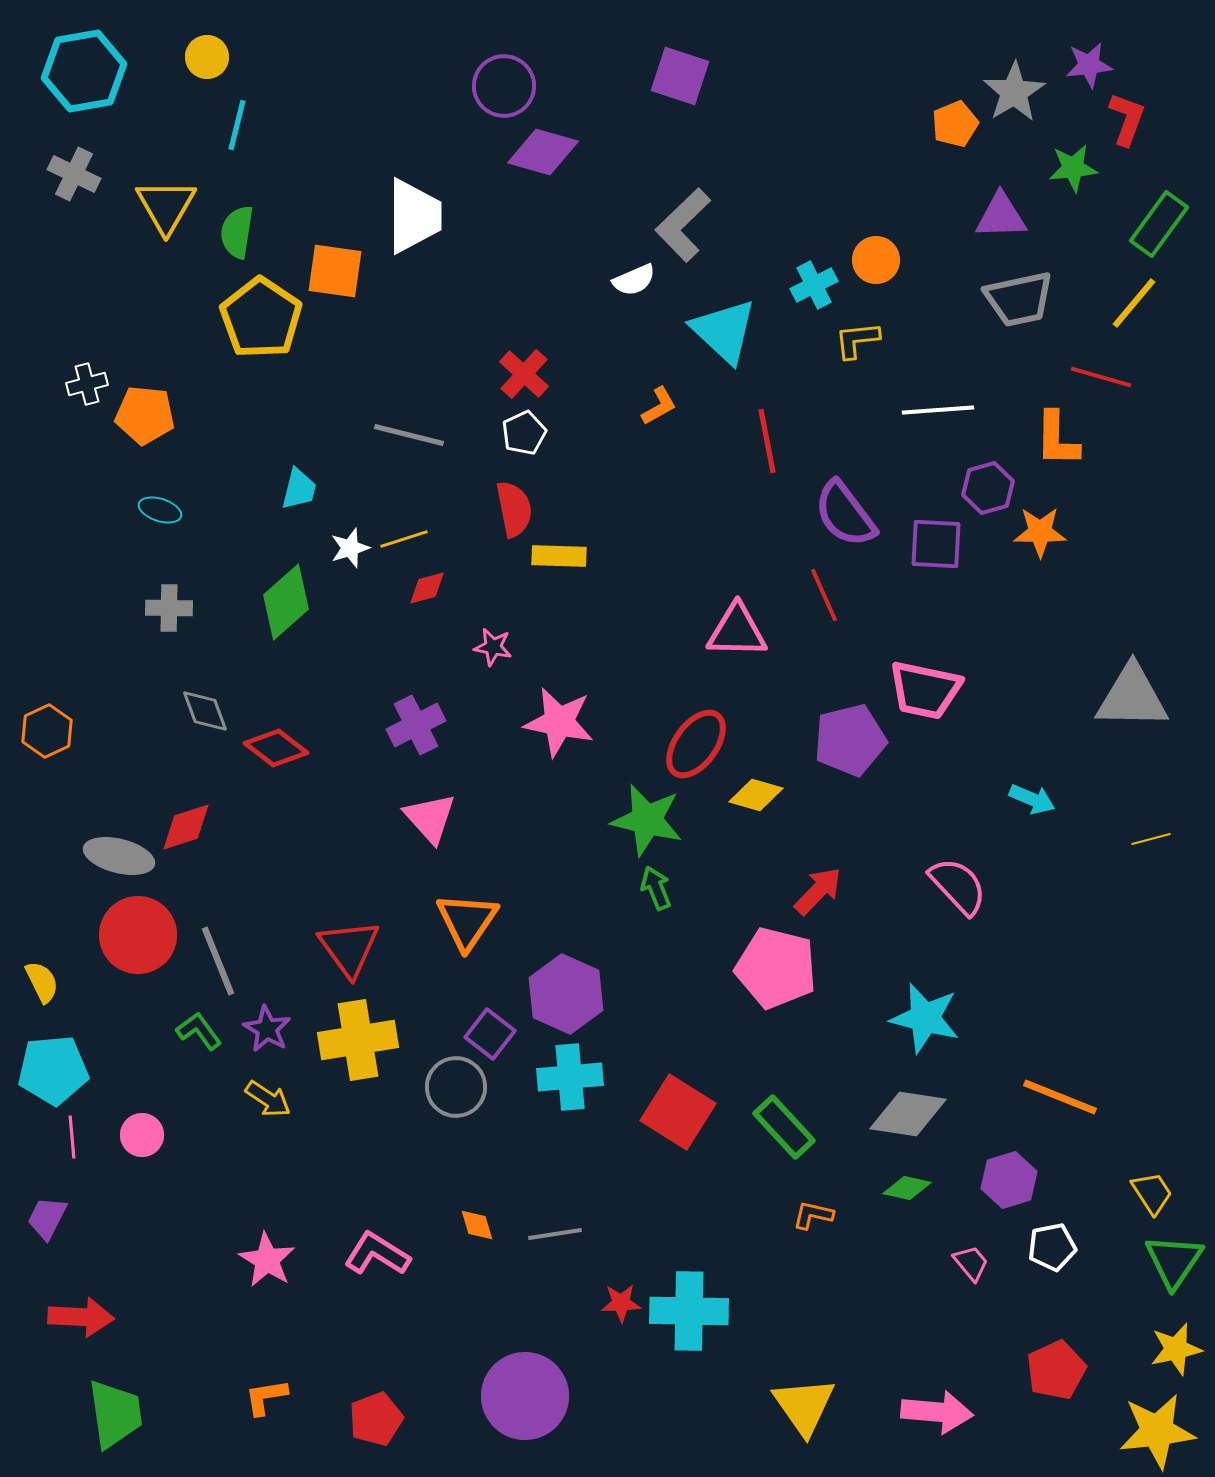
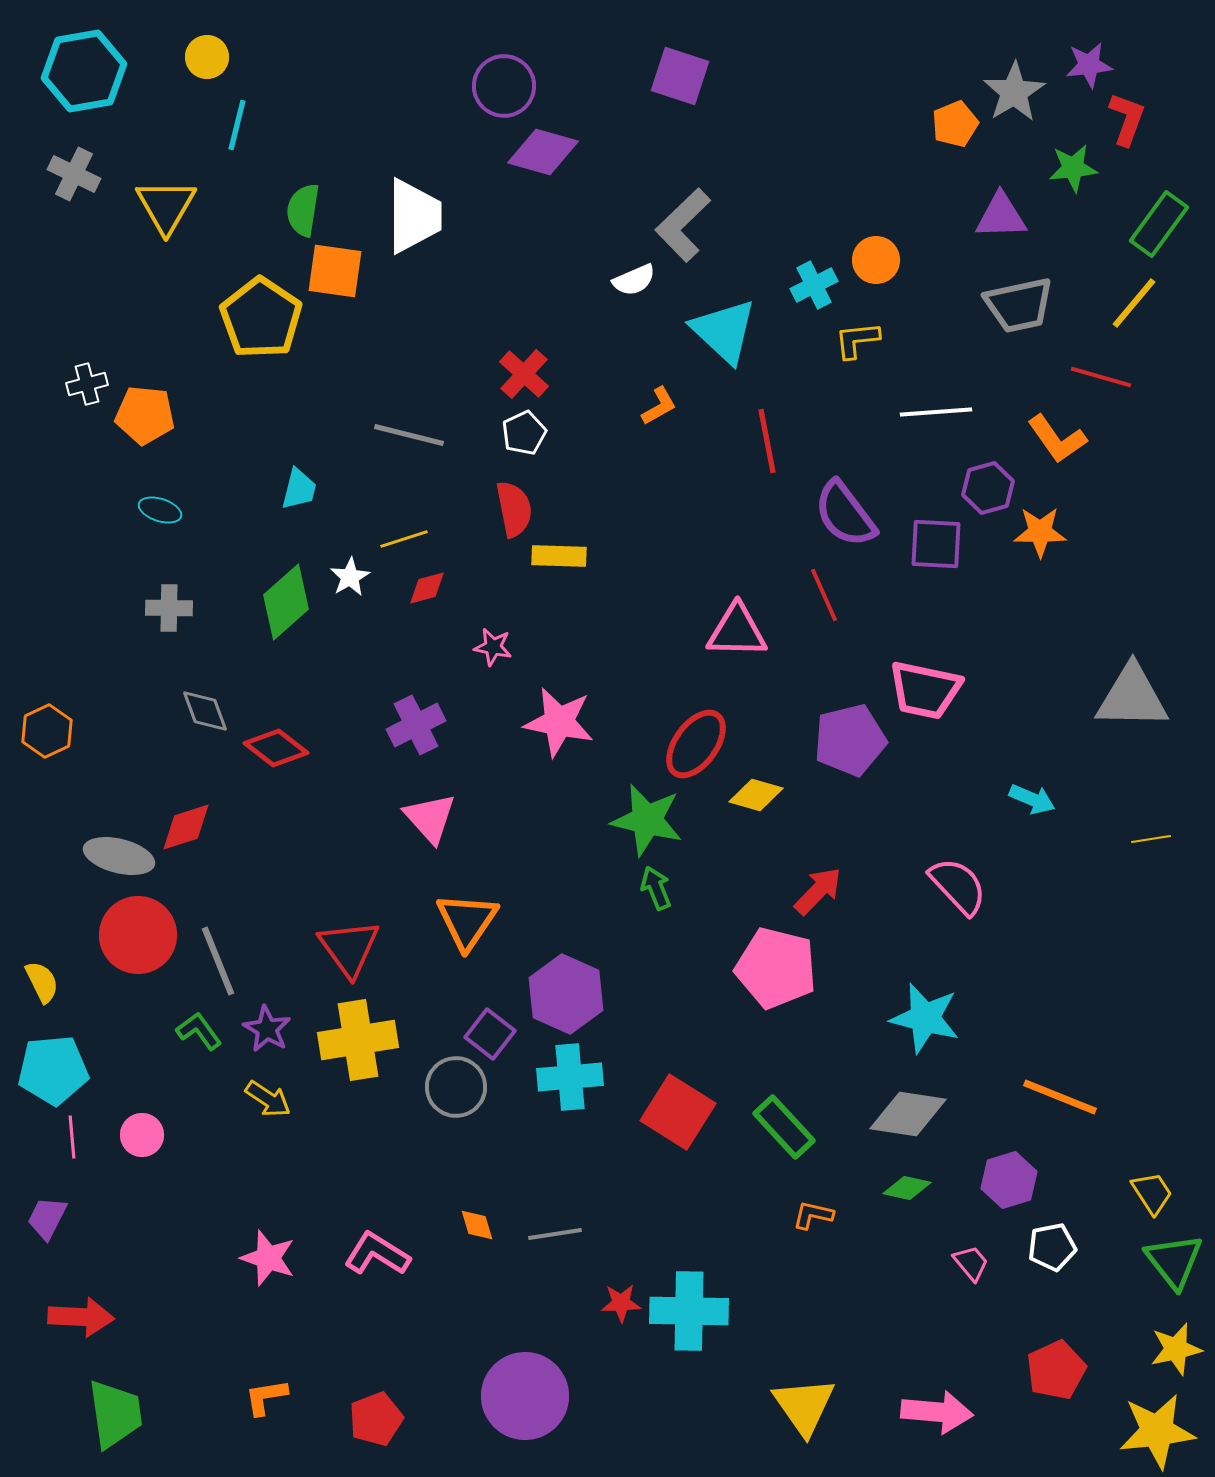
green semicircle at (237, 232): moved 66 px right, 22 px up
gray trapezoid at (1019, 299): moved 6 px down
white line at (938, 410): moved 2 px left, 2 px down
orange L-shape at (1057, 439): rotated 36 degrees counterclockwise
white star at (350, 548): moved 29 px down; rotated 12 degrees counterclockwise
yellow line at (1151, 839): rotated 6 degrees clockwise
pink star at (267, 1260): moved 1 px right, 2 px up; rotated 12 degrees counterclockwise
green triangle at (1174, 1261): rotated 12 degrees counterclockwise
